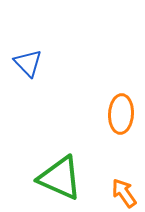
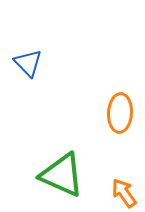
orange ellipse: moved 1 px left, 1 px up
green triangle: moved 2 px right, 3 px up
